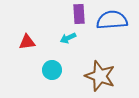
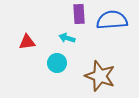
cyan arrow: moved 1 px left; rotated 42 degrees clockwise
cyan circle: moved 5 px right, 7 px up
